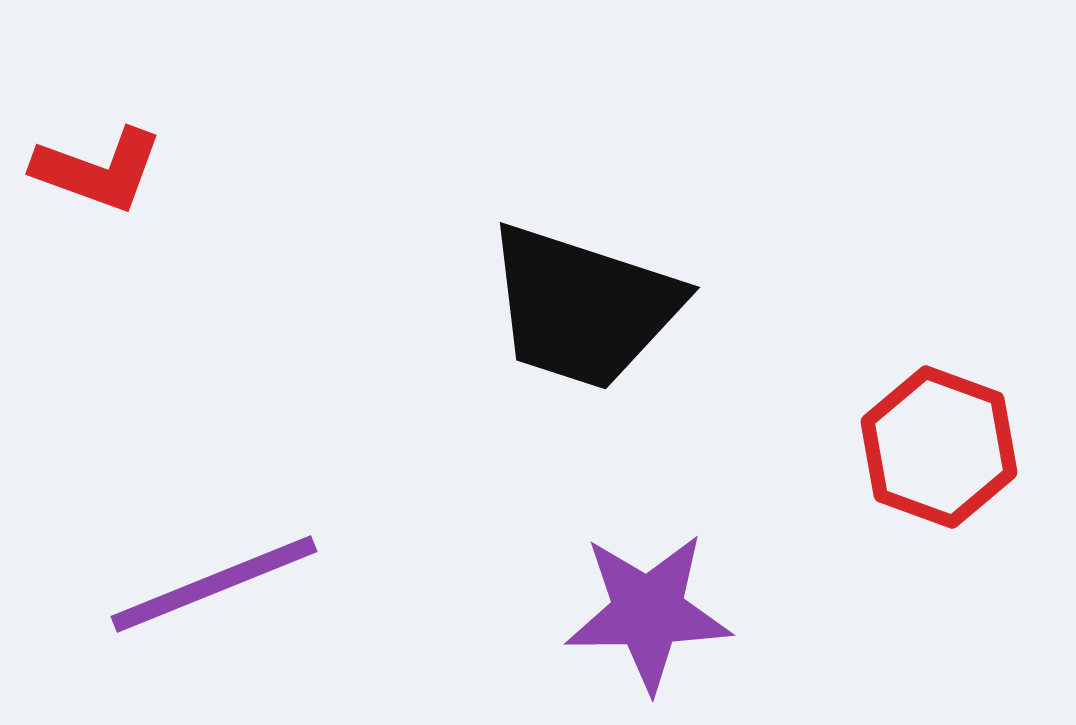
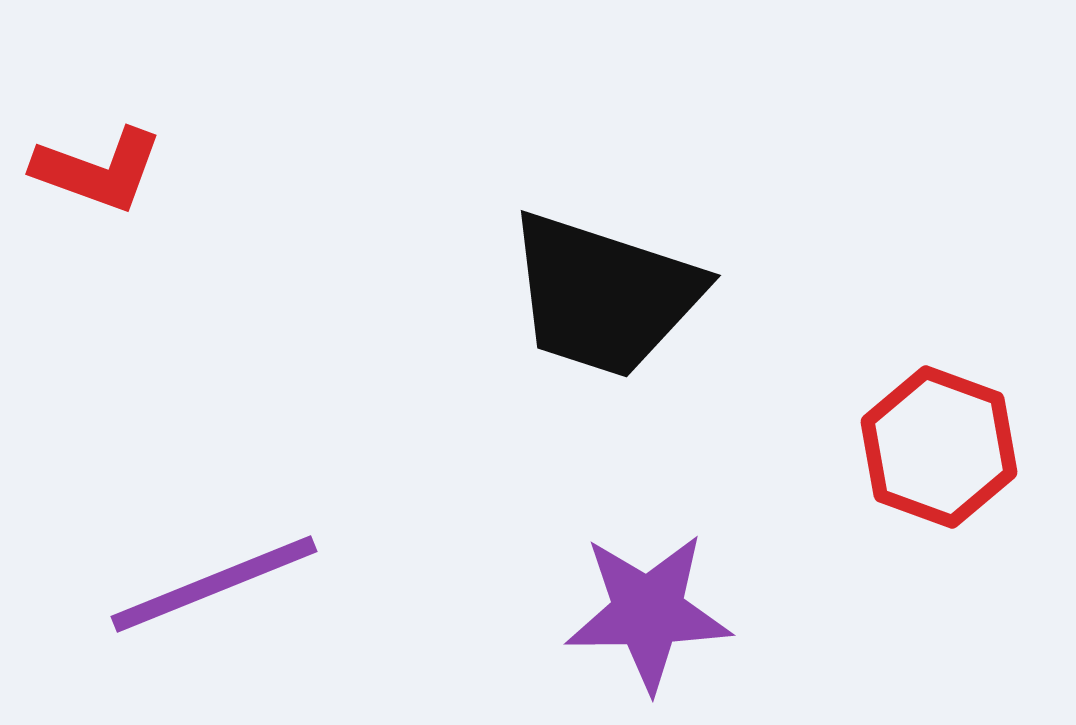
black trapezoid: moved 21 px right, 12 px up
